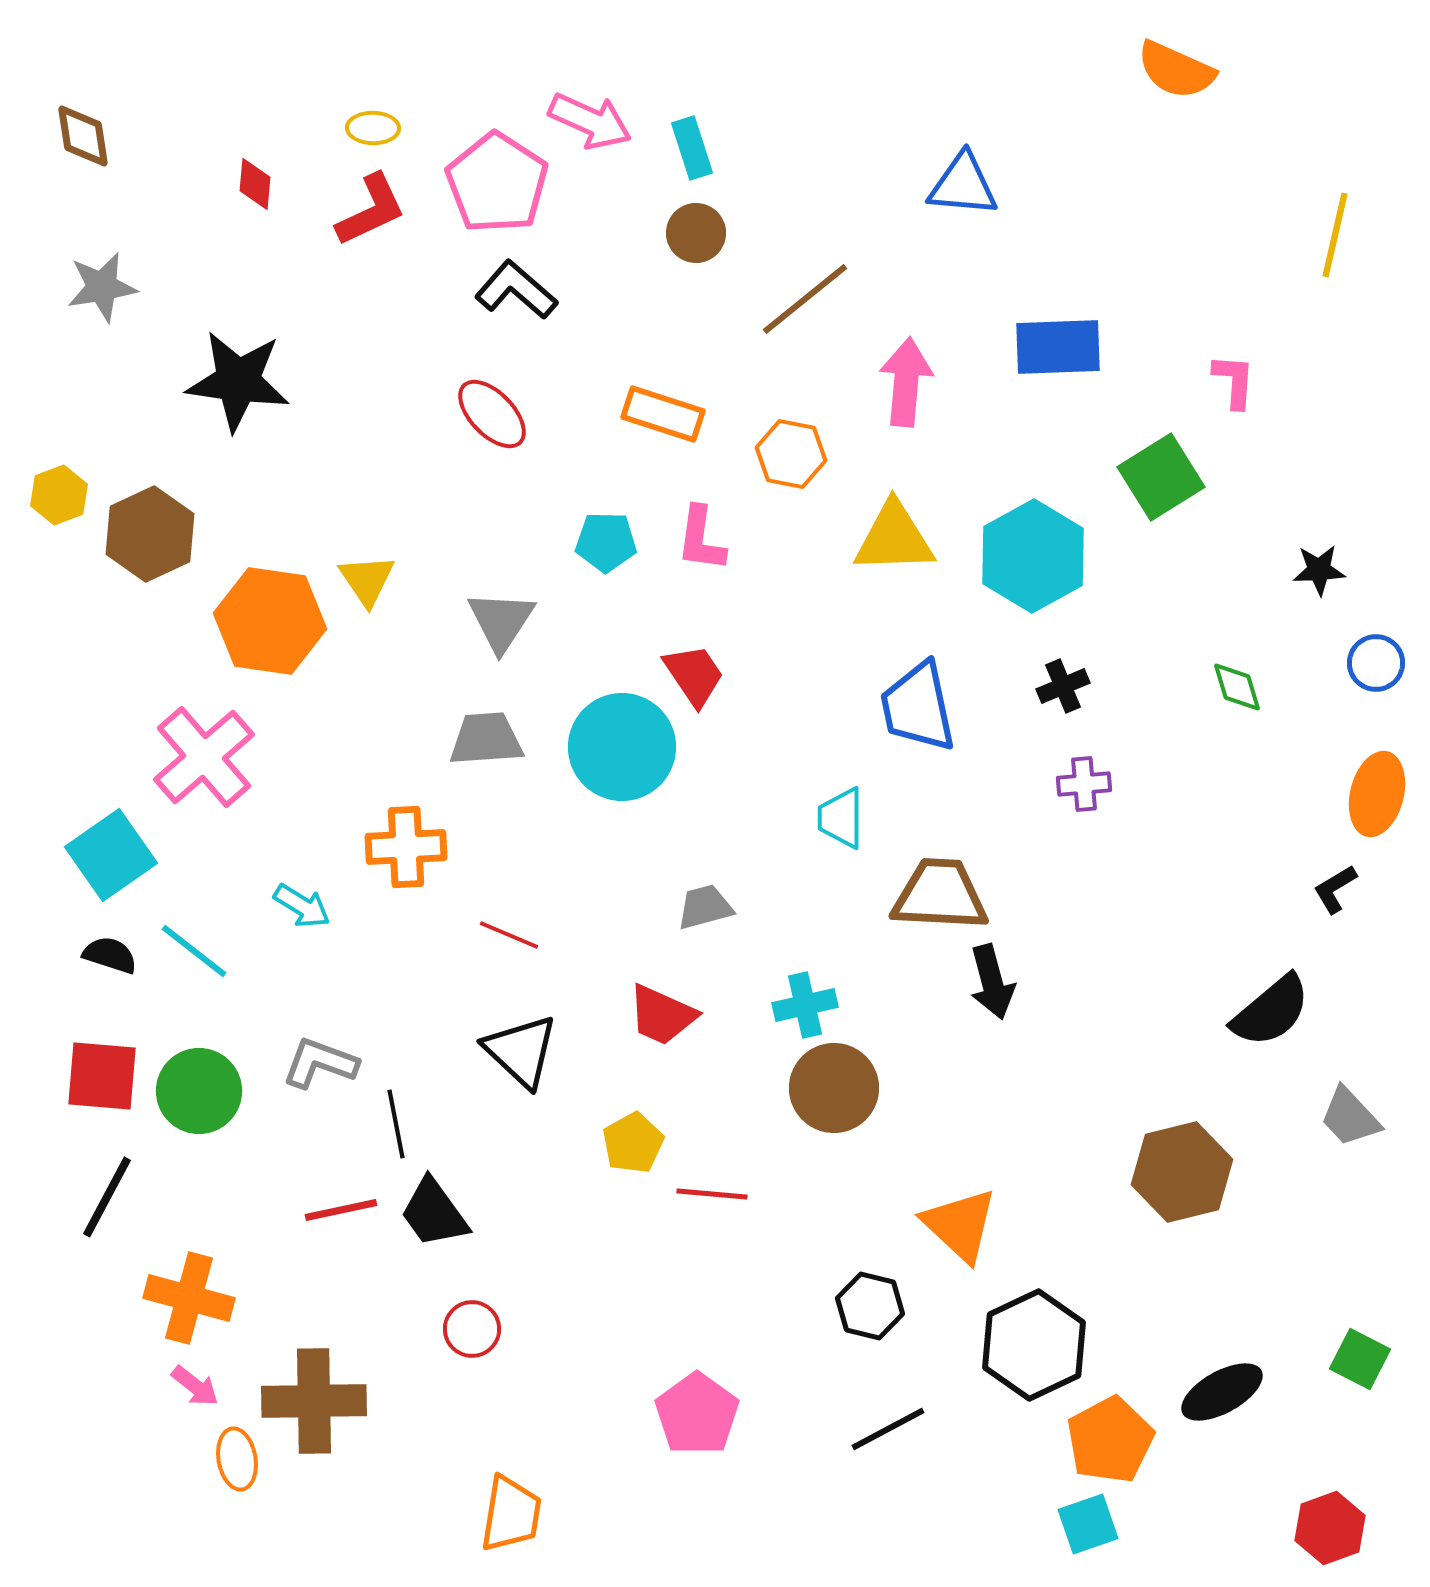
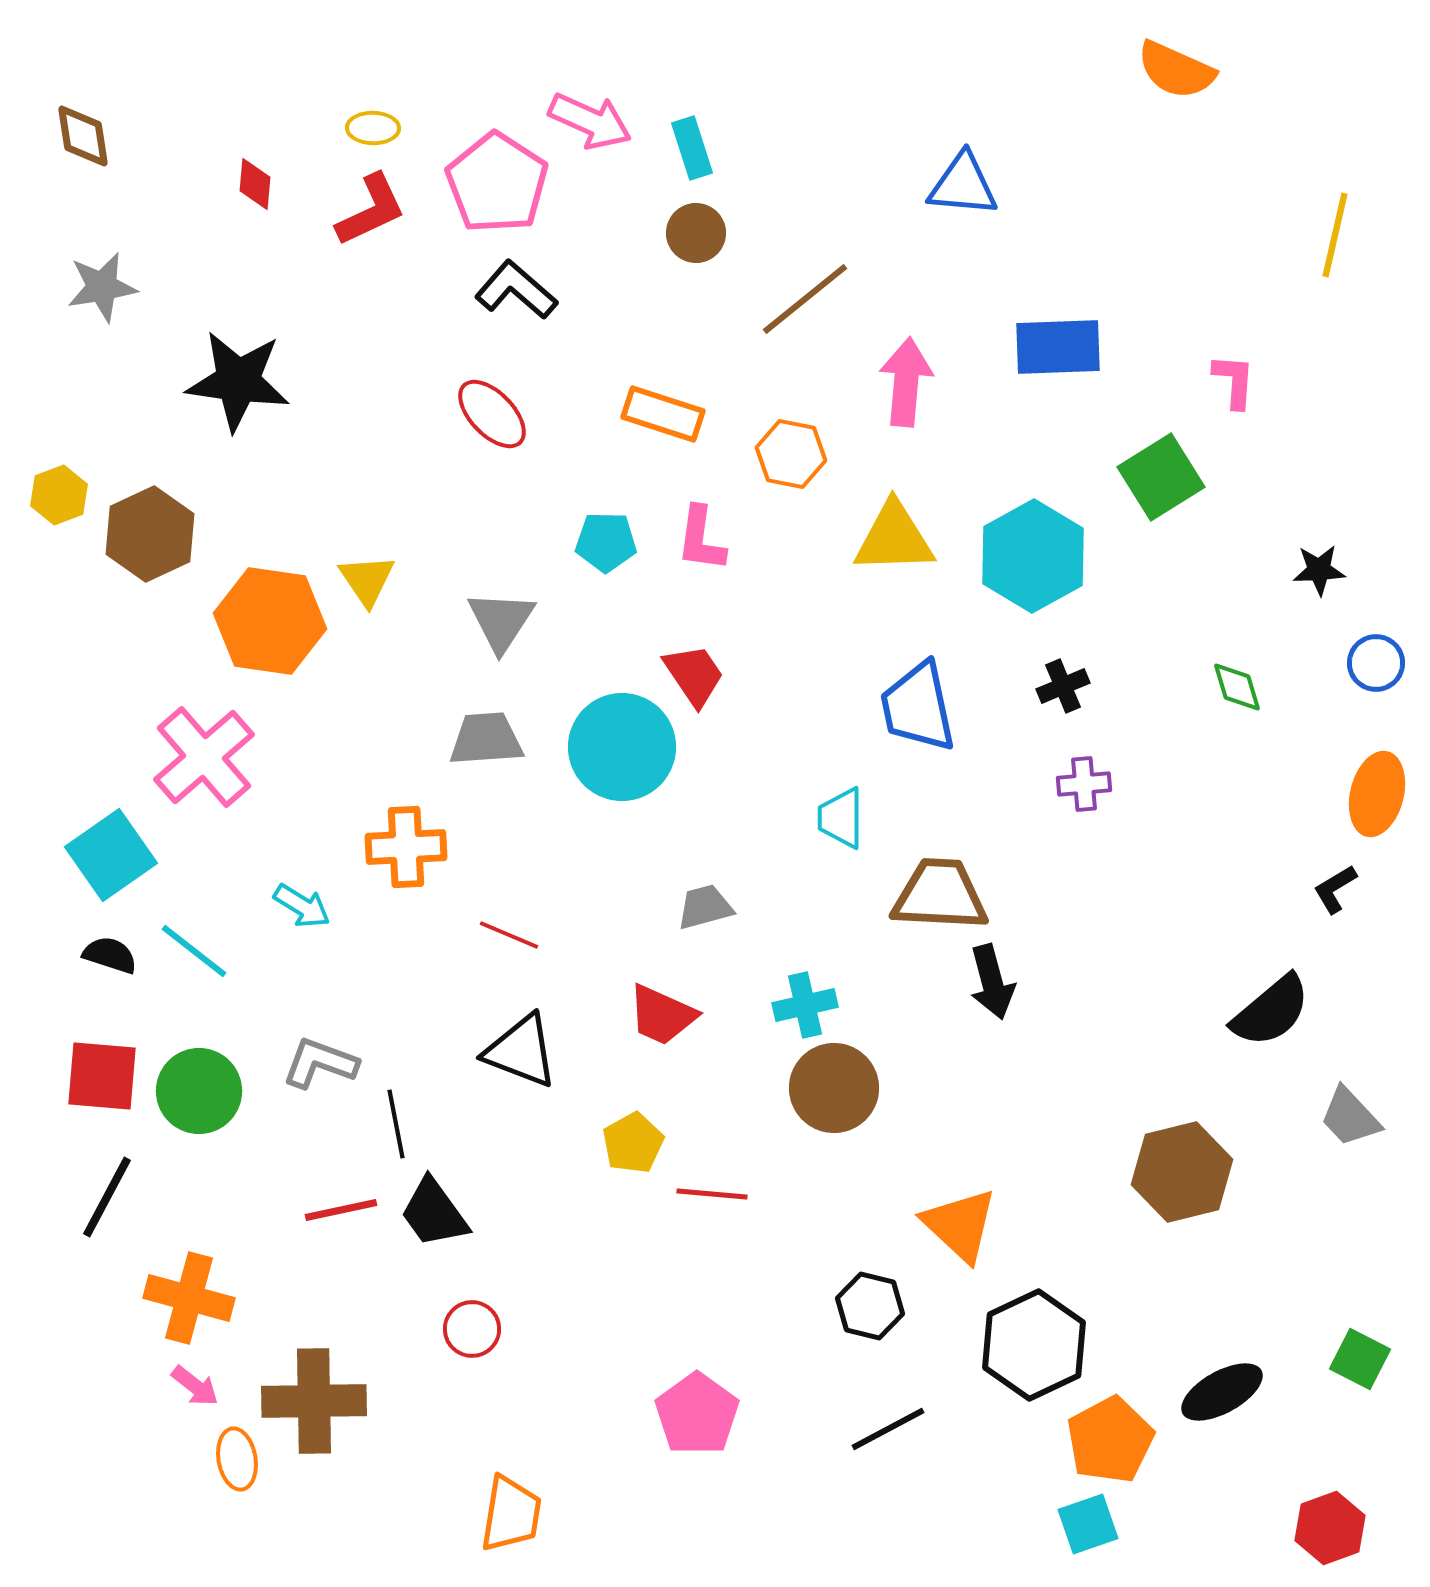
black triangle at (521, 1051): rotated 22 degrees counterclockwise
